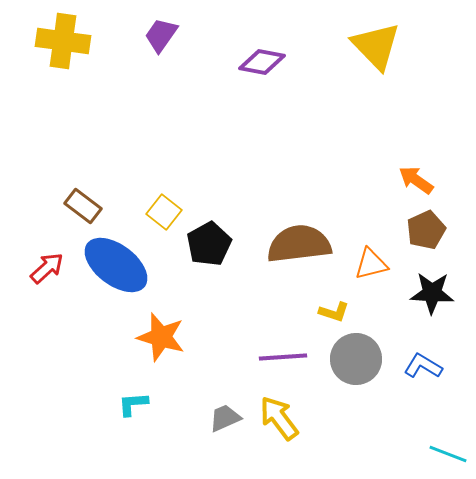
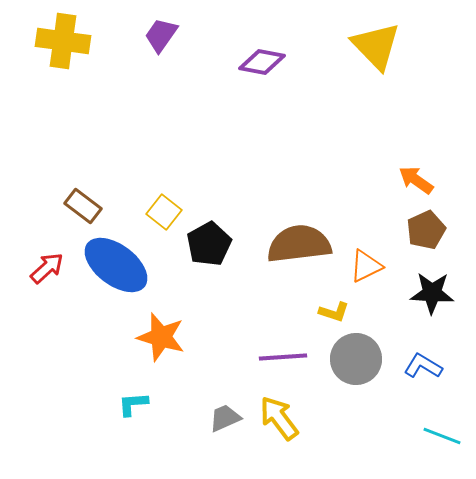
orange triangle: moved 5 px left, 2 px down; rotated 12 degrees counterclockwise
cyan line: moved 6 px left, 18 px up
